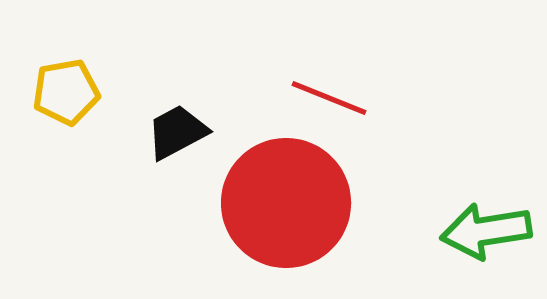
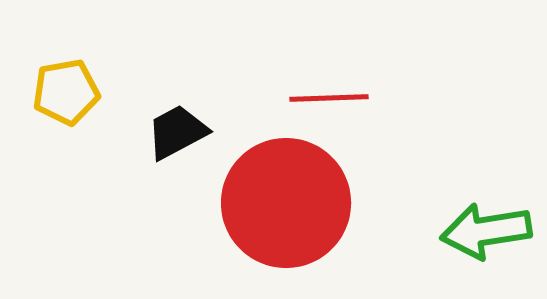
red line: rotated 24 degrees counterclockwise
